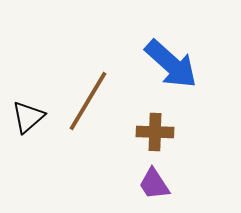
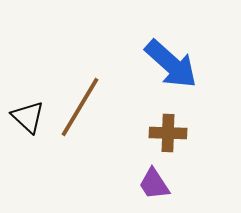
brown line: moved 8 px left, 6 px down
black triangle: rotated 36 degrees counterclockwise
brown cross: moved 13 px right, 1 px down
